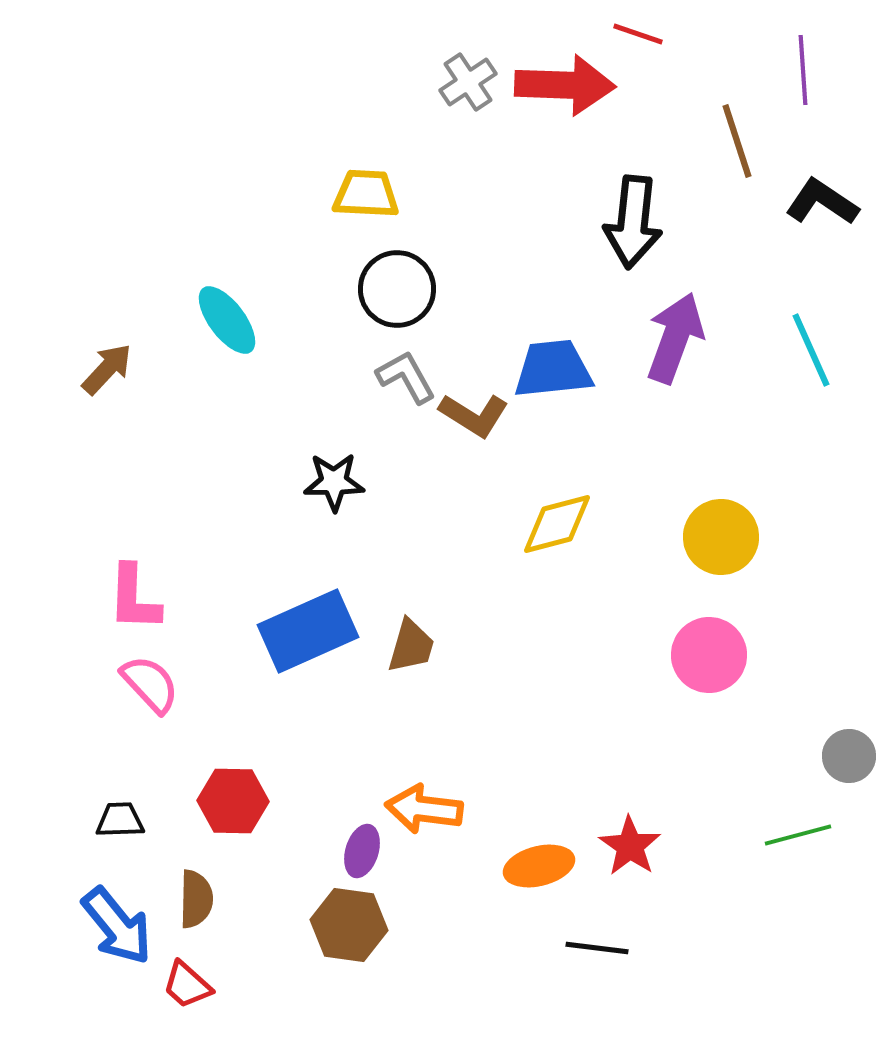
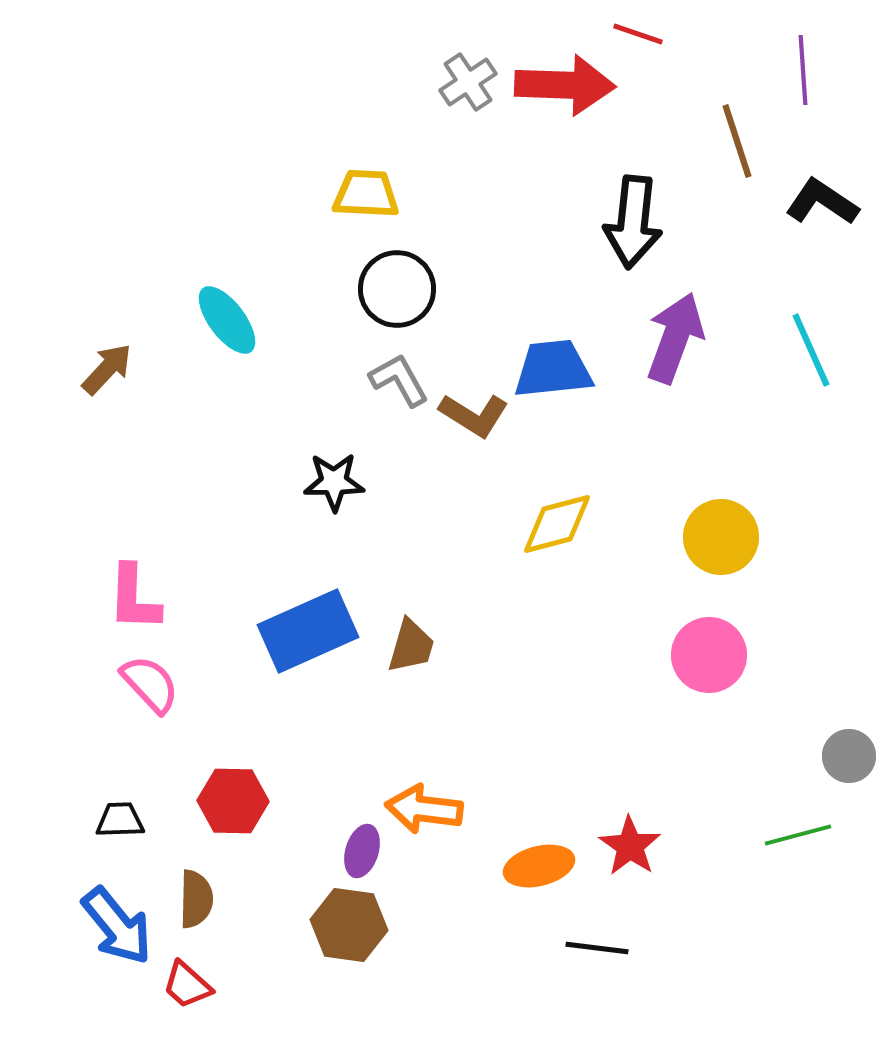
gray L-shape: moved 7 px left, 3 px down
